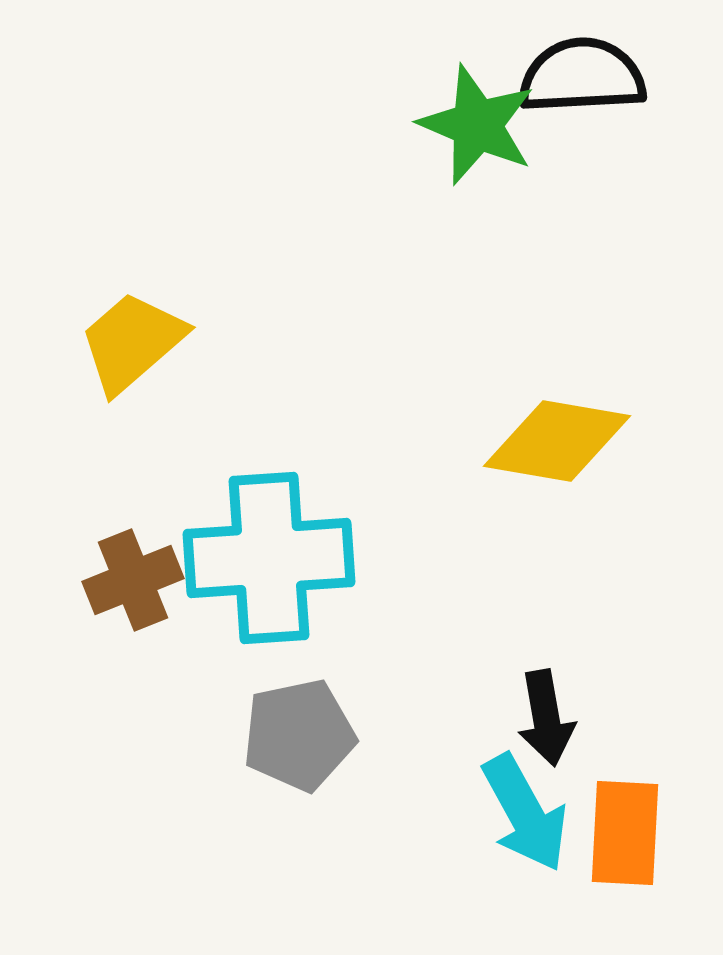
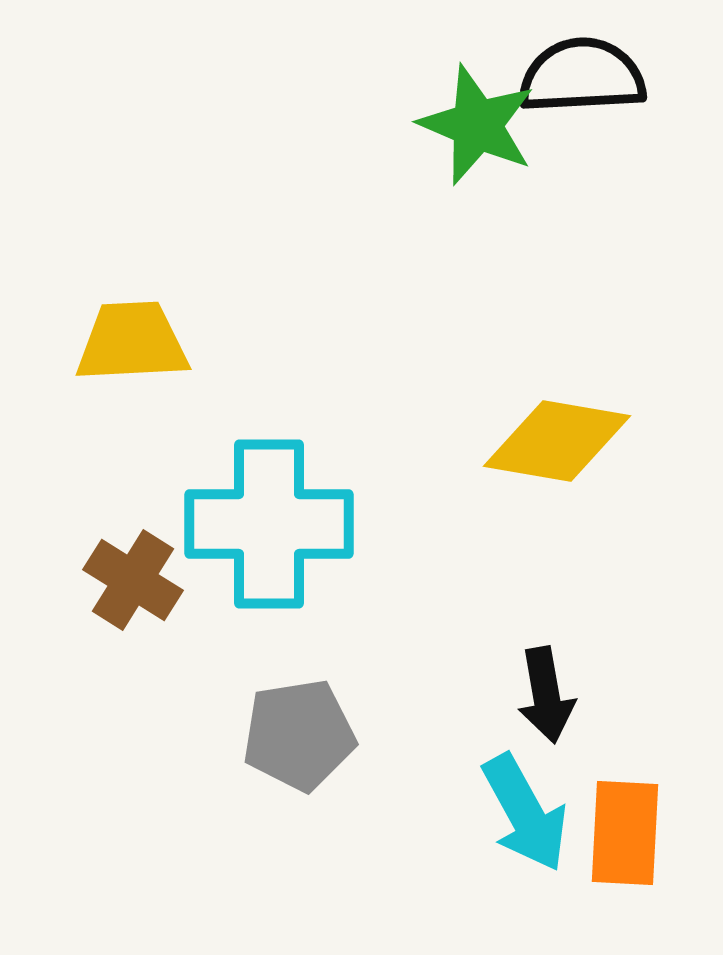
yellow trapezoid: rotated 38 degrees clockwise
cyan cross: moved 34 px up; rotated 4 degrees clockwise
brown cross: rotated 36 degrees counterclockwise
black arrow: moved 23 px up
gray pentagon: rotated 3 degrees clockwise
